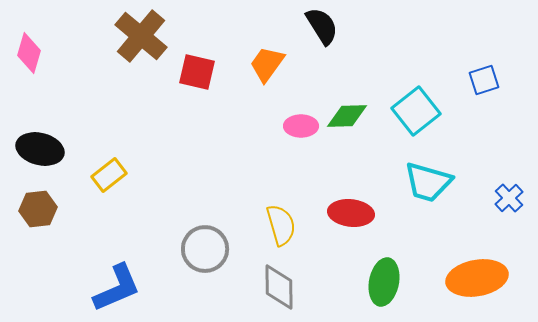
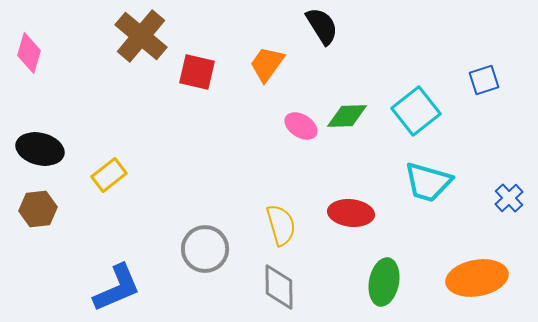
pink ellipse: rotated 32 degrees clockwise
